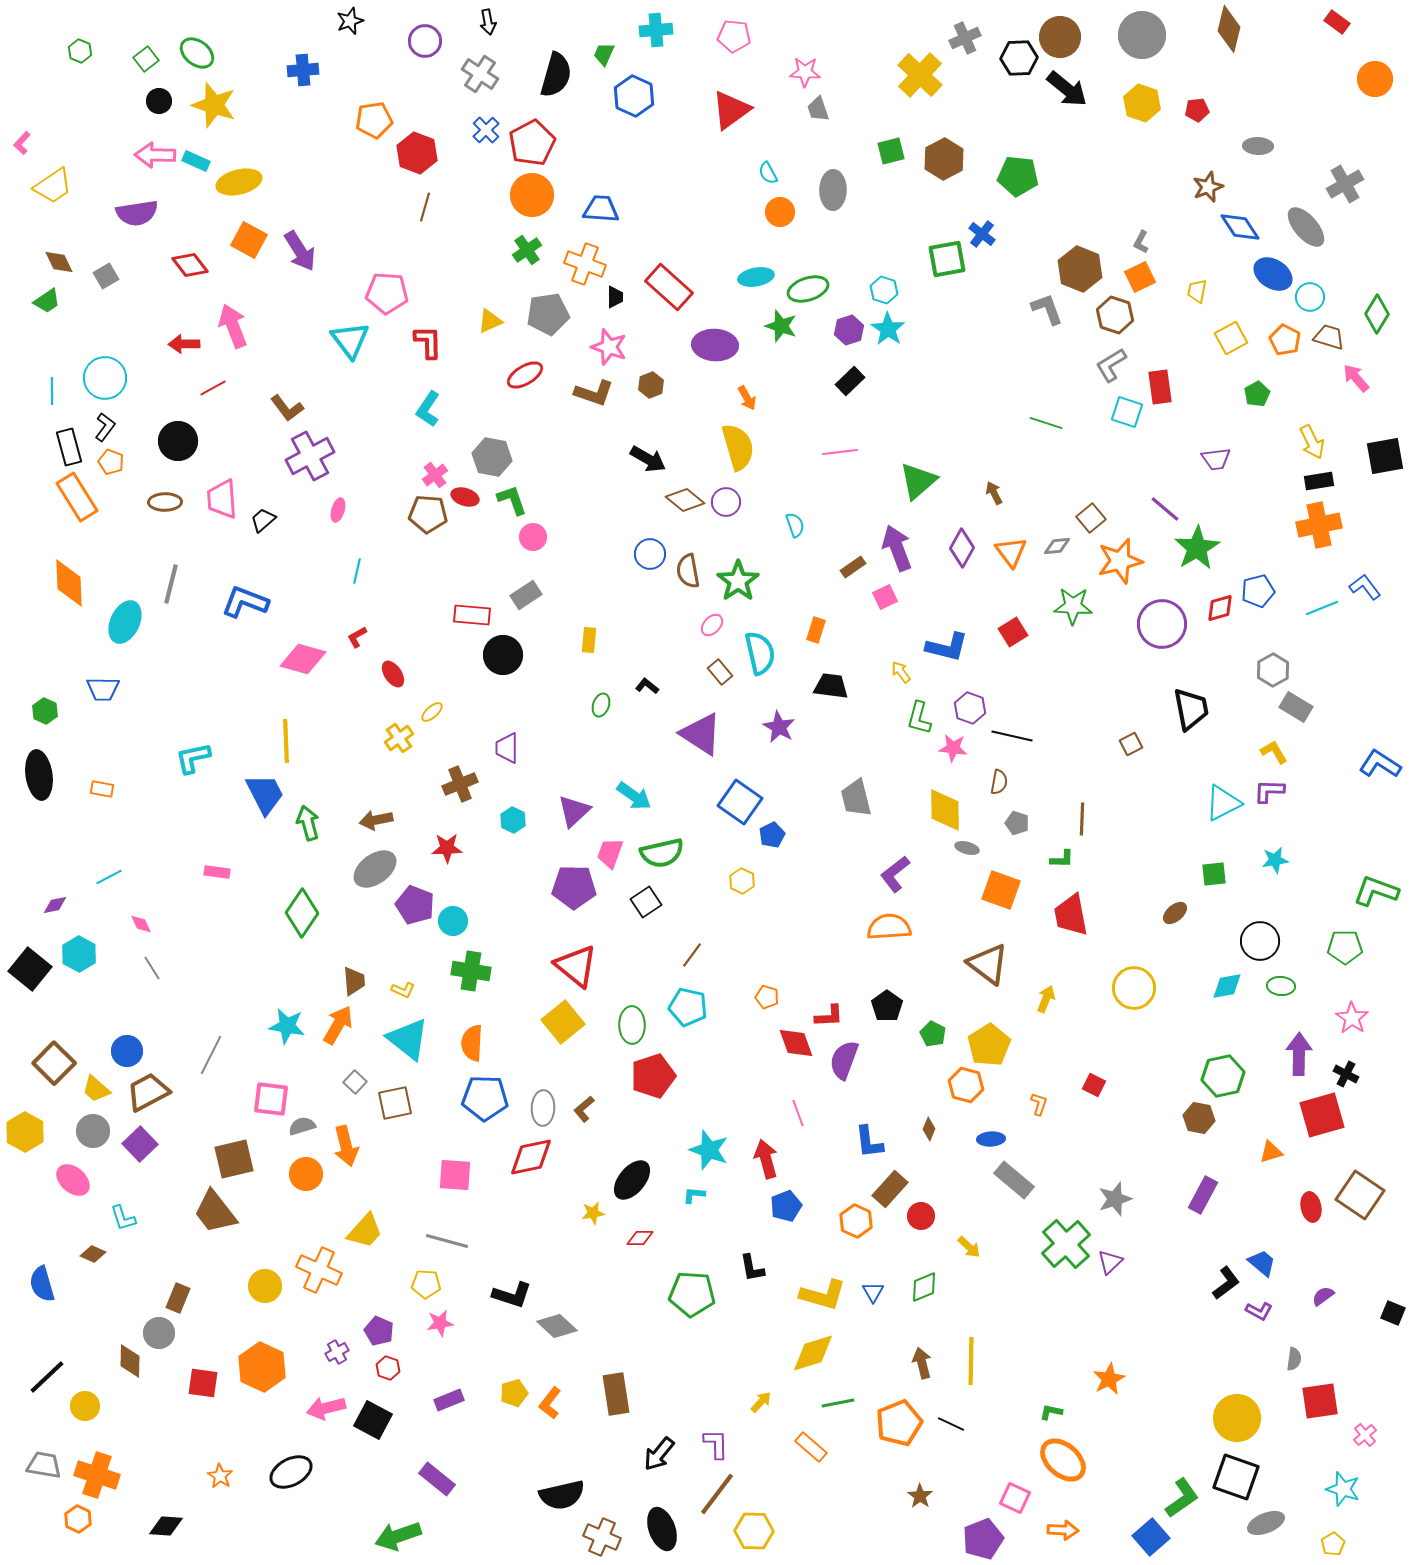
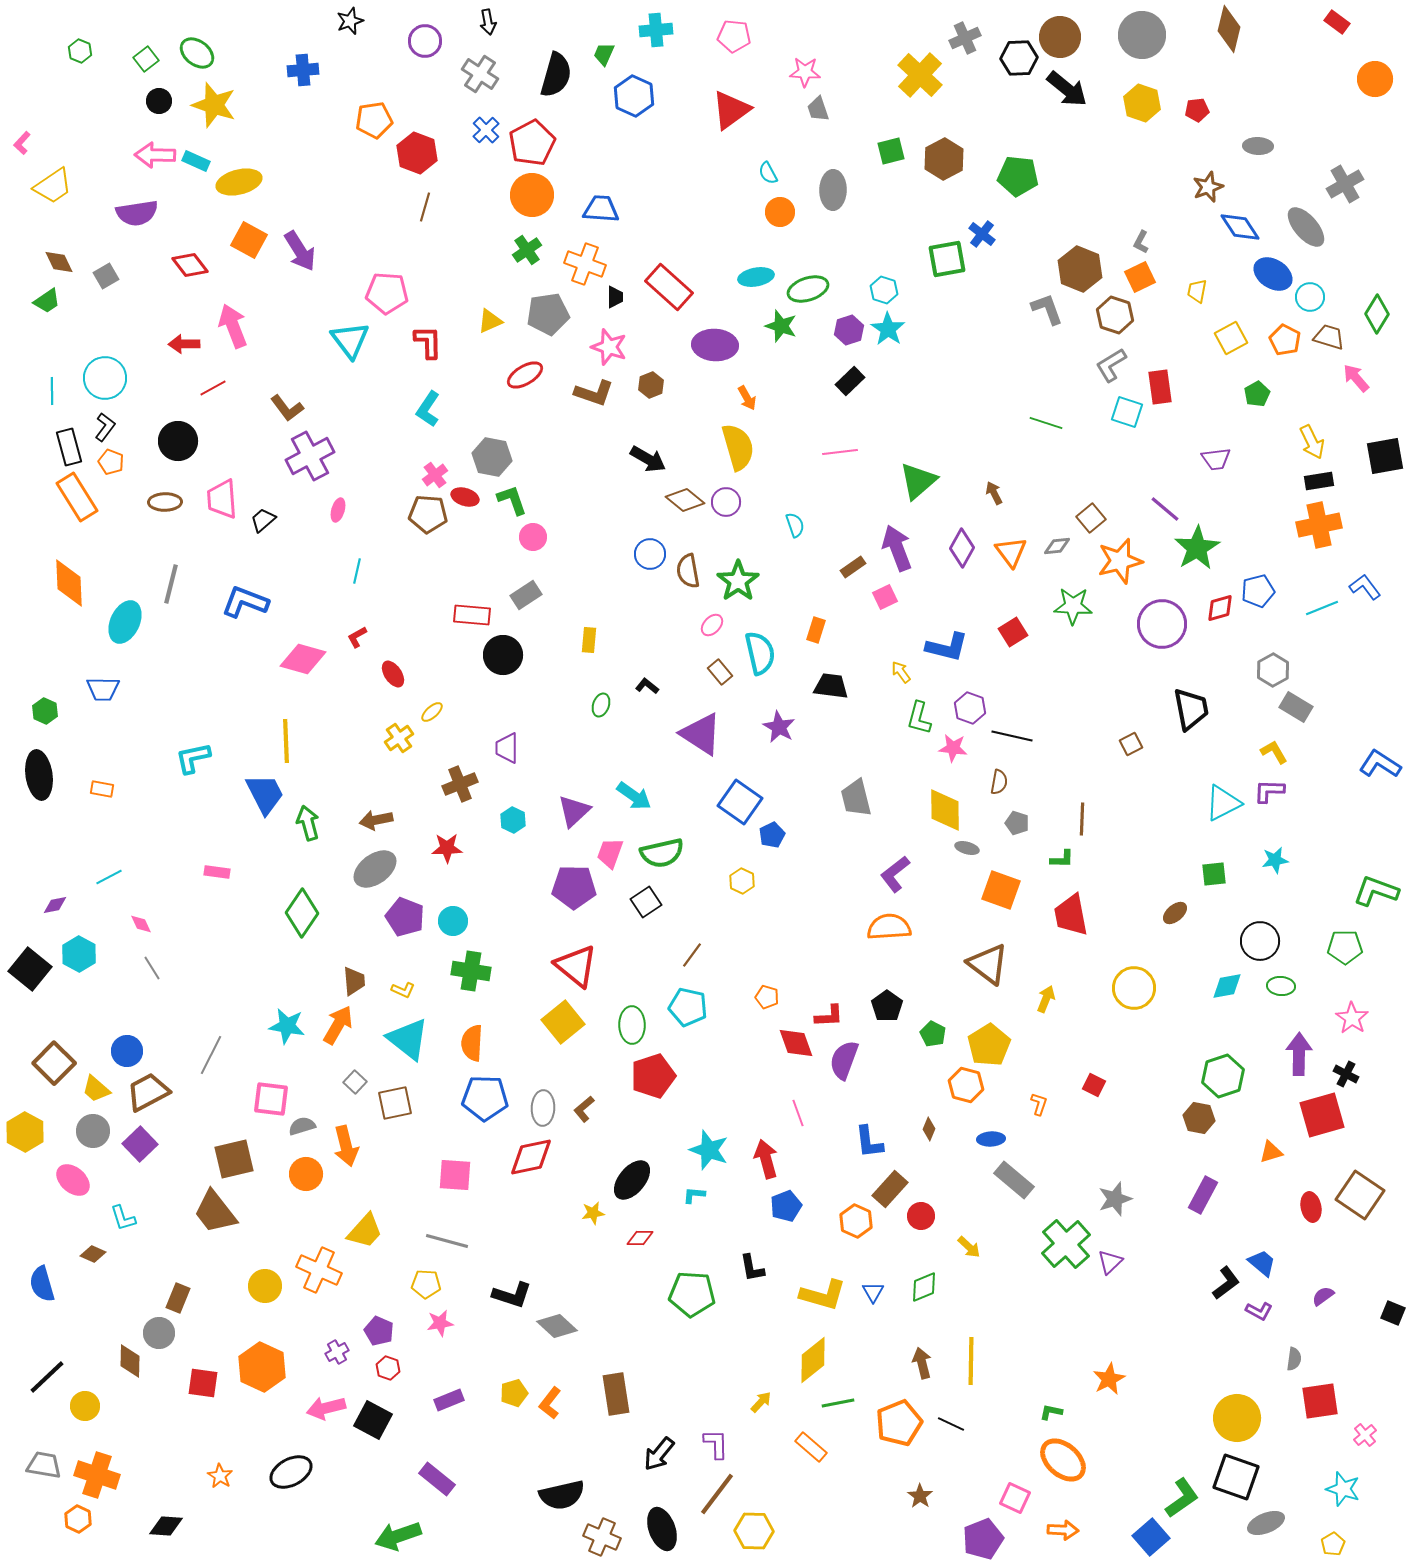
purple pentagon at (415, 905): moved 10 px left, 12 px down
green hexagon at (1223, 1076): rotated 6 degrees counterclockwise
yellow diamond at (813, 1353): moved 7 px down; rotated 21 degrees counterclockwise
